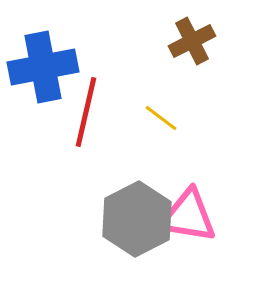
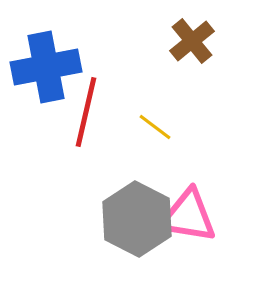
brown cross: rotated 12 degrees counterclockwise
blue cross: moved 3 px right
yellow line: moved 6 px left, 9 px down
gray hexagon: rotated 6 degrees counterclockwise
